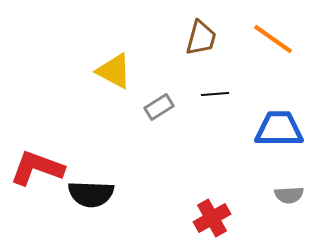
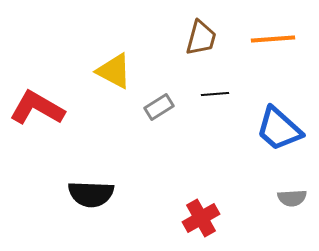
orange line: rotated 39 degrees counterclockwise
blue trapezoid: rotated 138 degrees counterclockwise
red L-shape: moved 60 px up; rotated 10 degrees clockwise
gray semicircle: moved 3 px right, 3 px down
red cross: moved 11 px left
